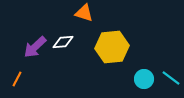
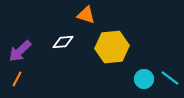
orange triangle: moved 2 px right, 2 px down
purple arrow: moved 15 px left, 4 px down
cyan line: moved 1 px left
